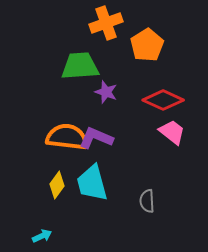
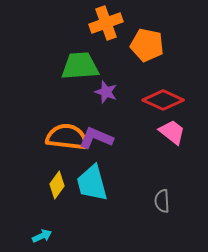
orange pentagon: rotated 28 degrees counterclockwise
gray semicircle: moved 15 px right
